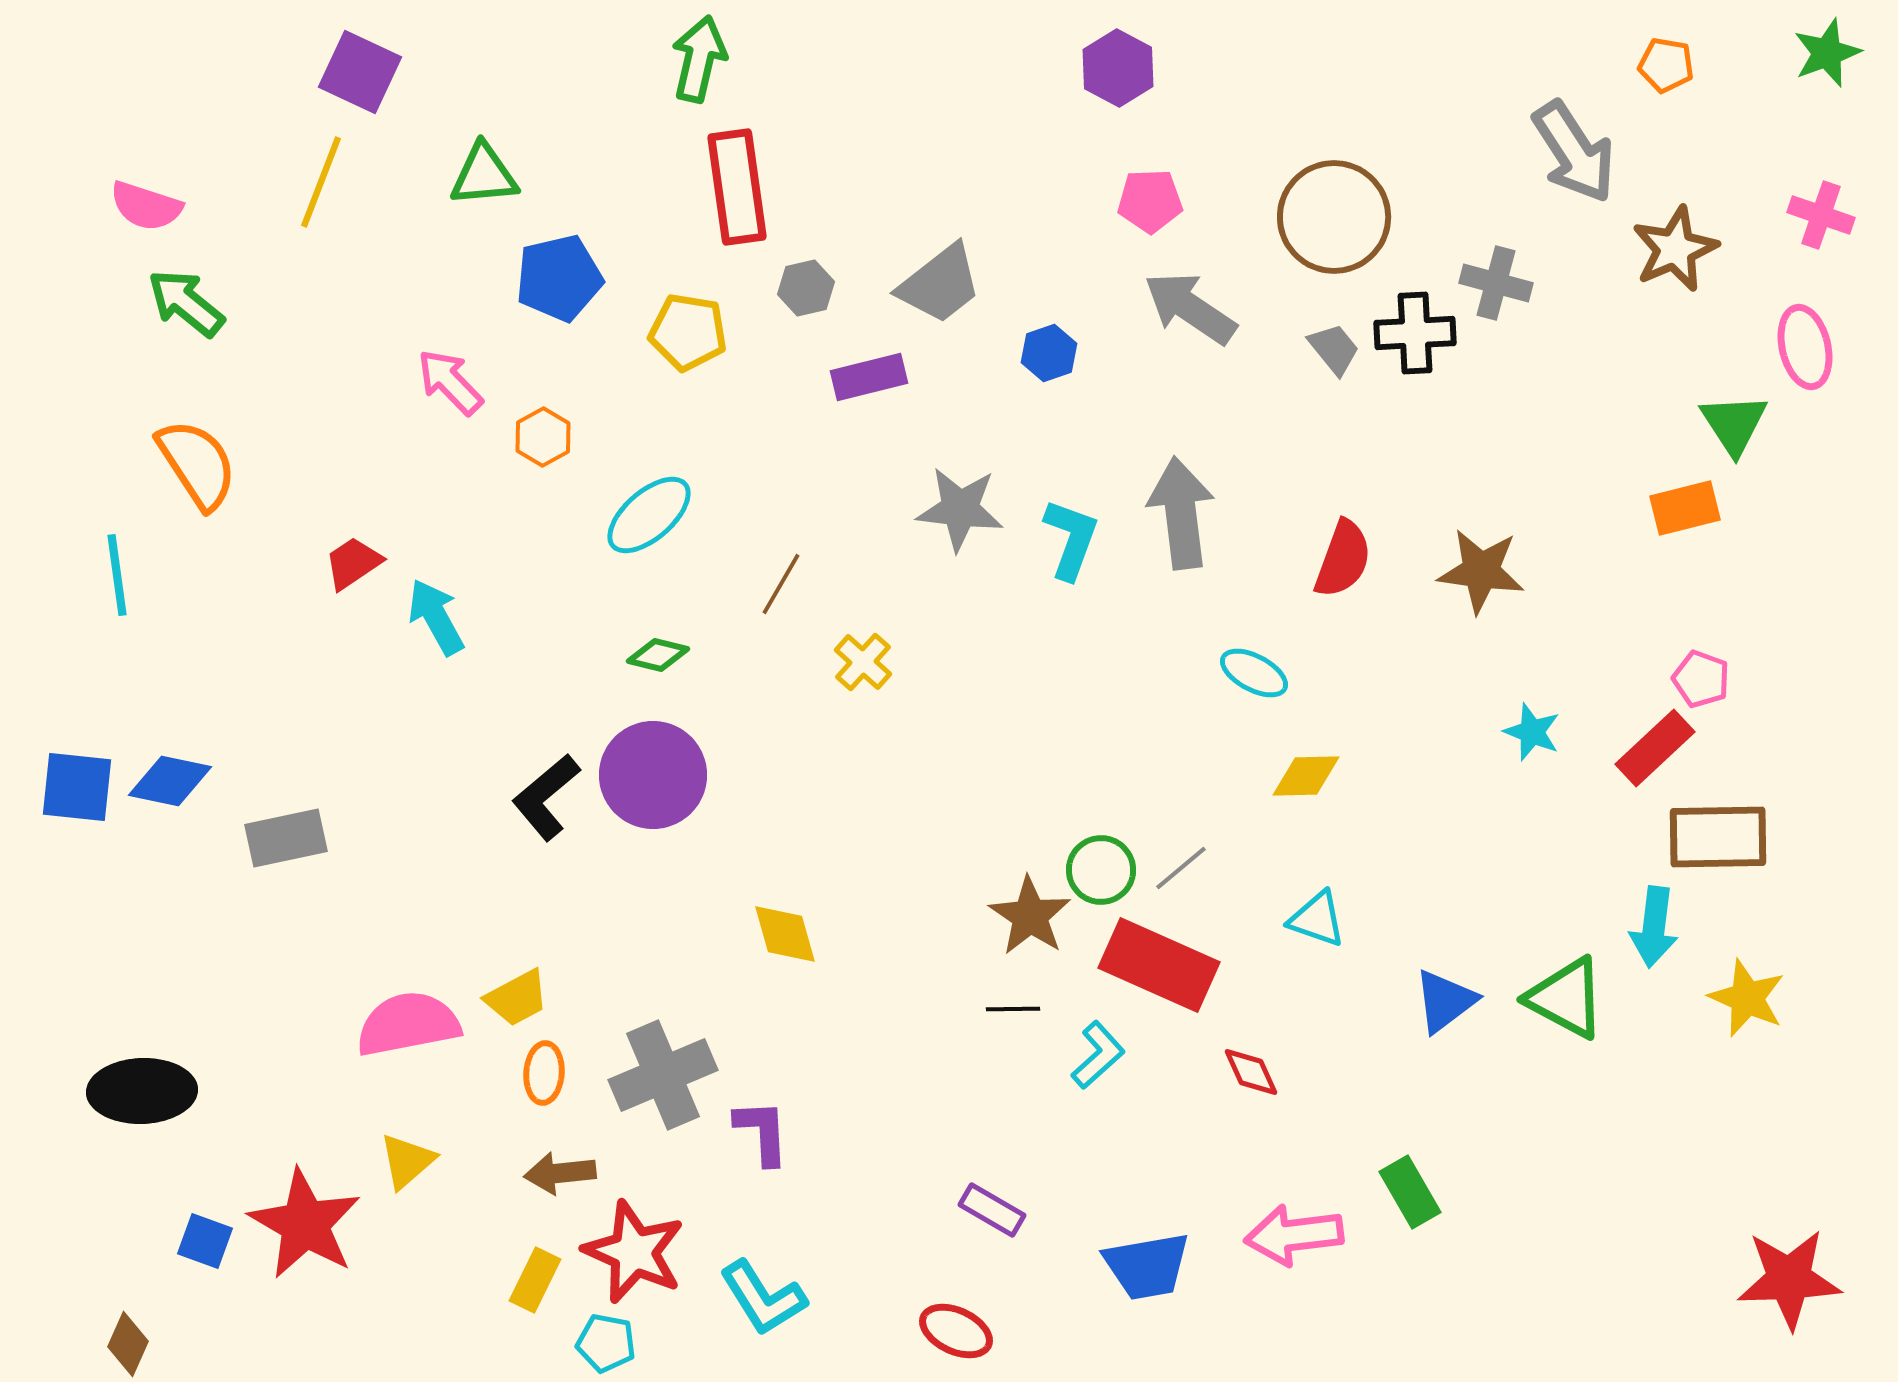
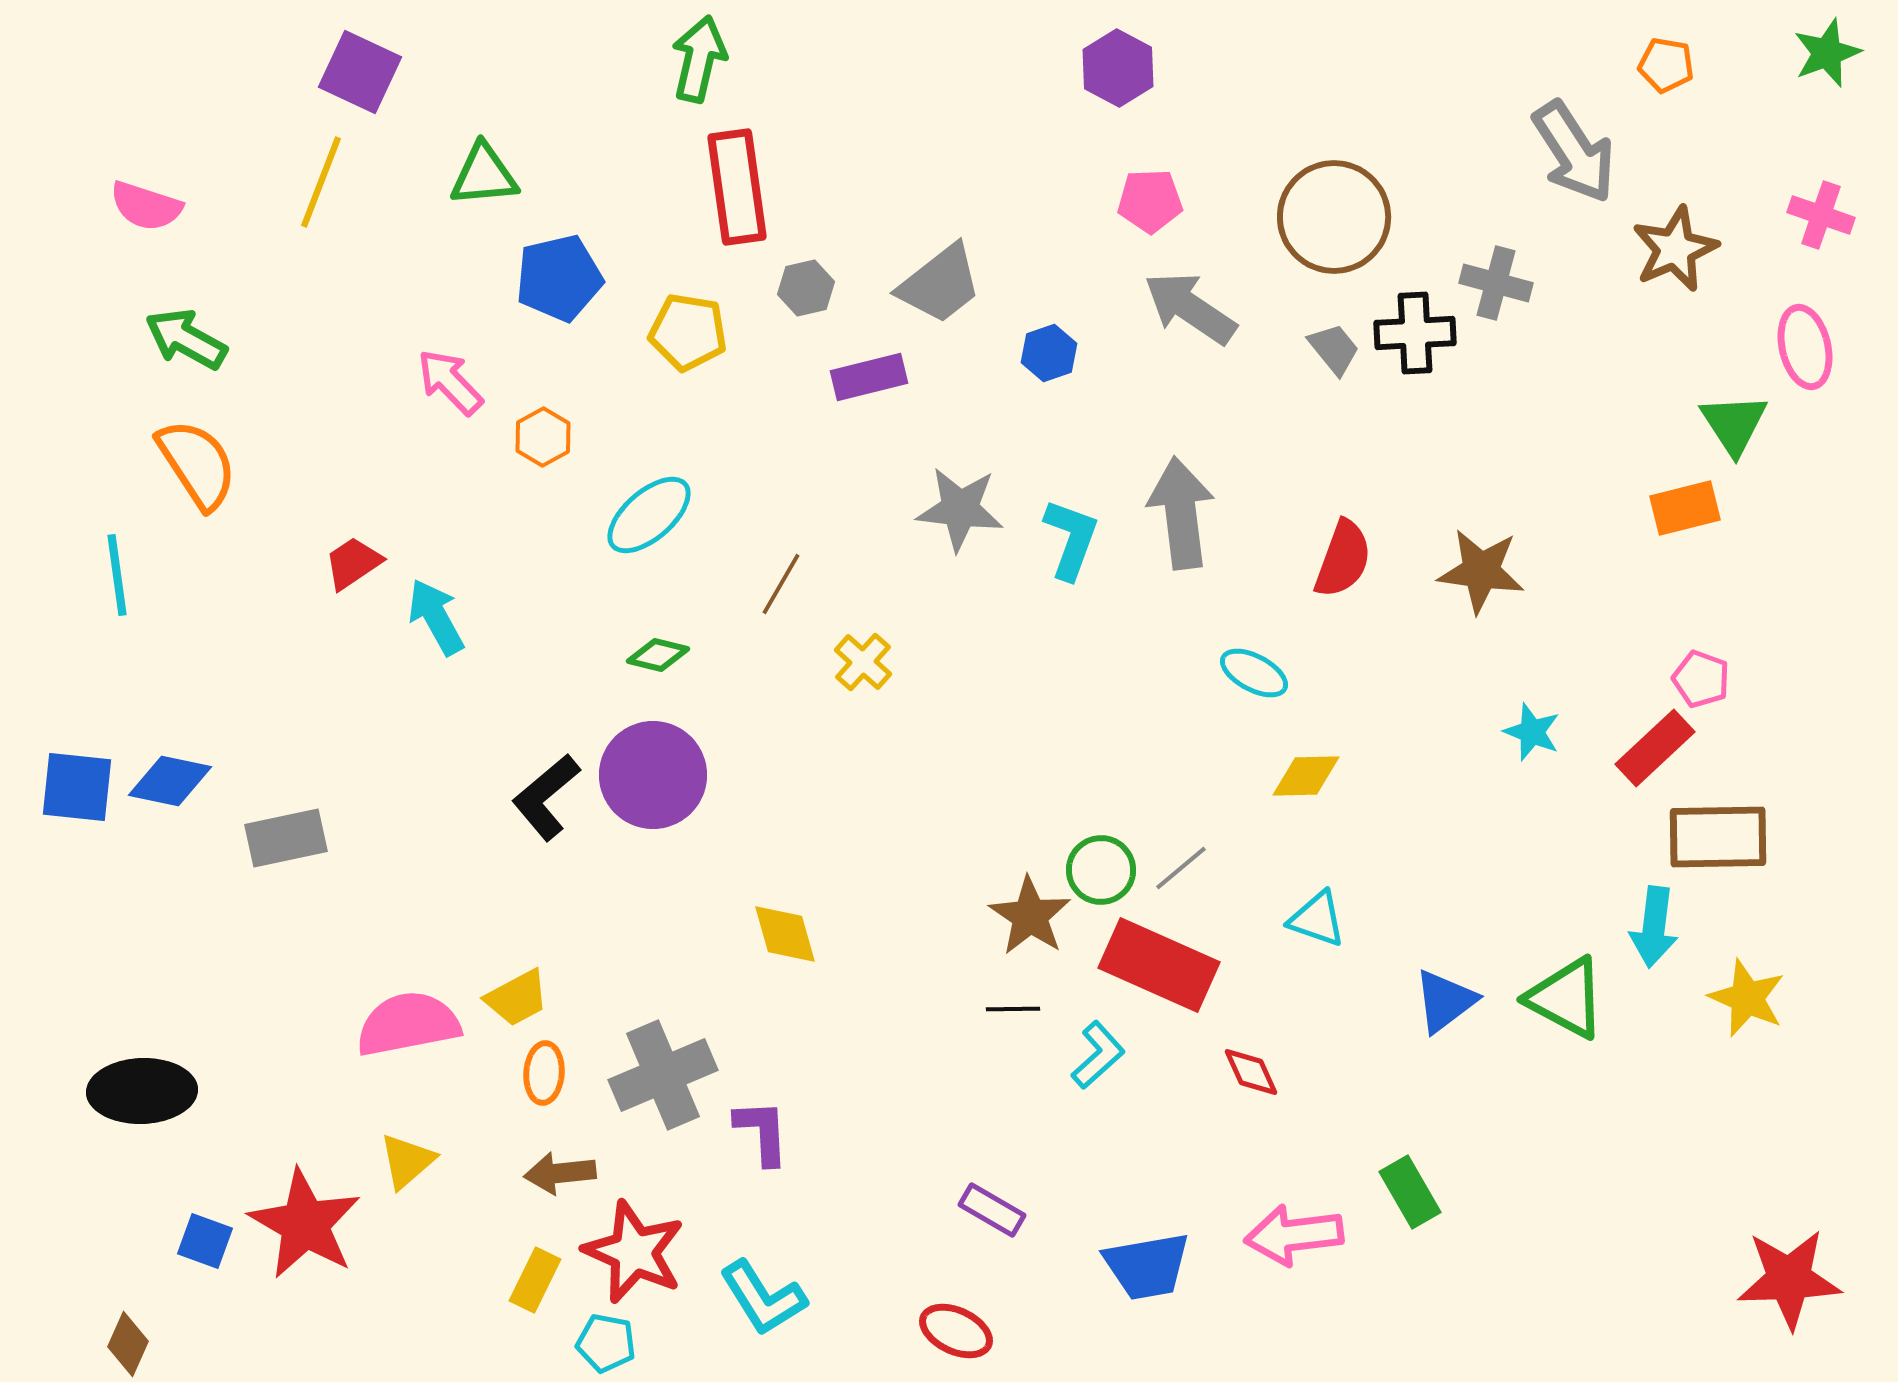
green arrow at (186, 303): moved 36 px down; rotated 10 degrees counterclockwise
